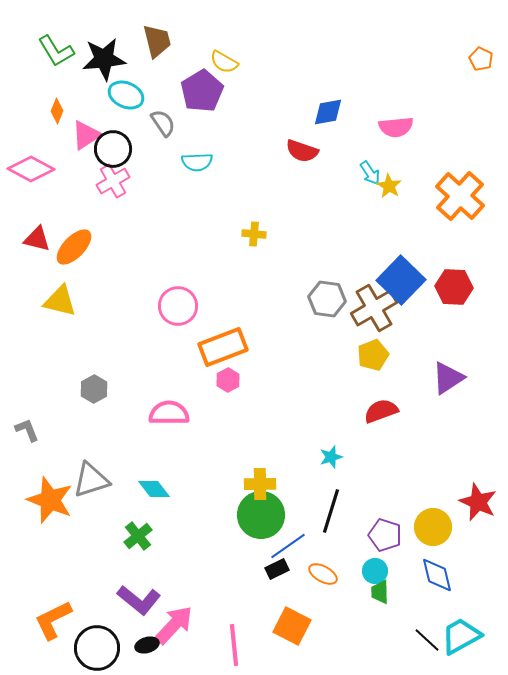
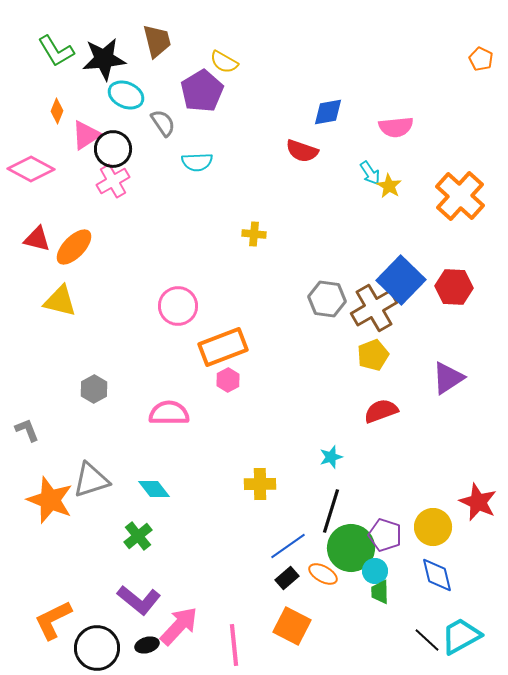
green circle at (261, 515): moved 90 px right, 33 px down
black rectangle at (277, 569): moved 10 px right, 9 px down; rotated 15 degrees counterclockwise
pink arrow at (174, 625): moved 5 px right, 1 px down
